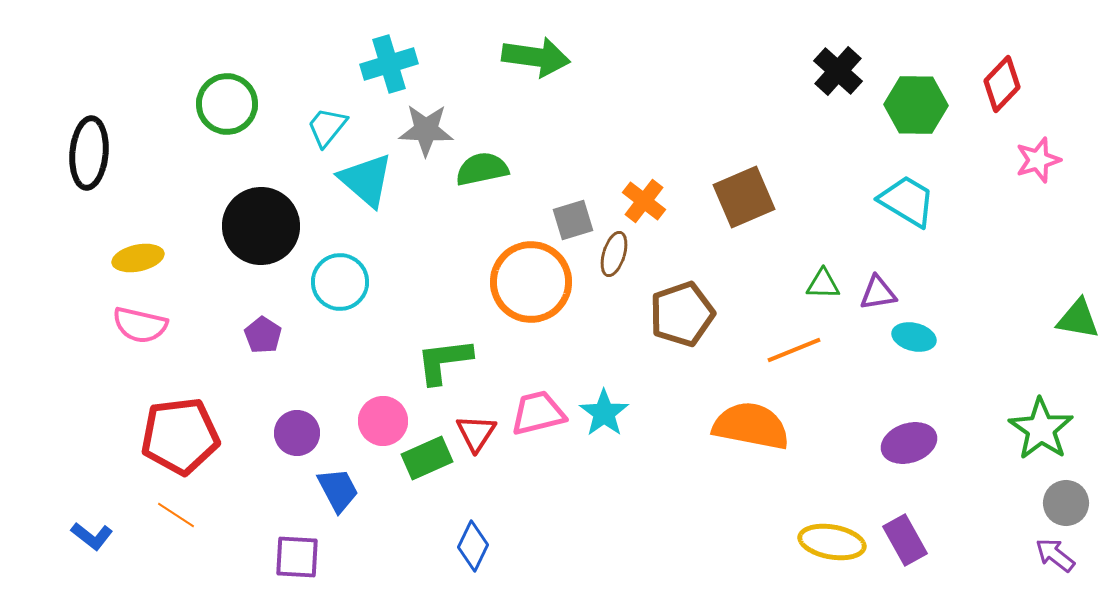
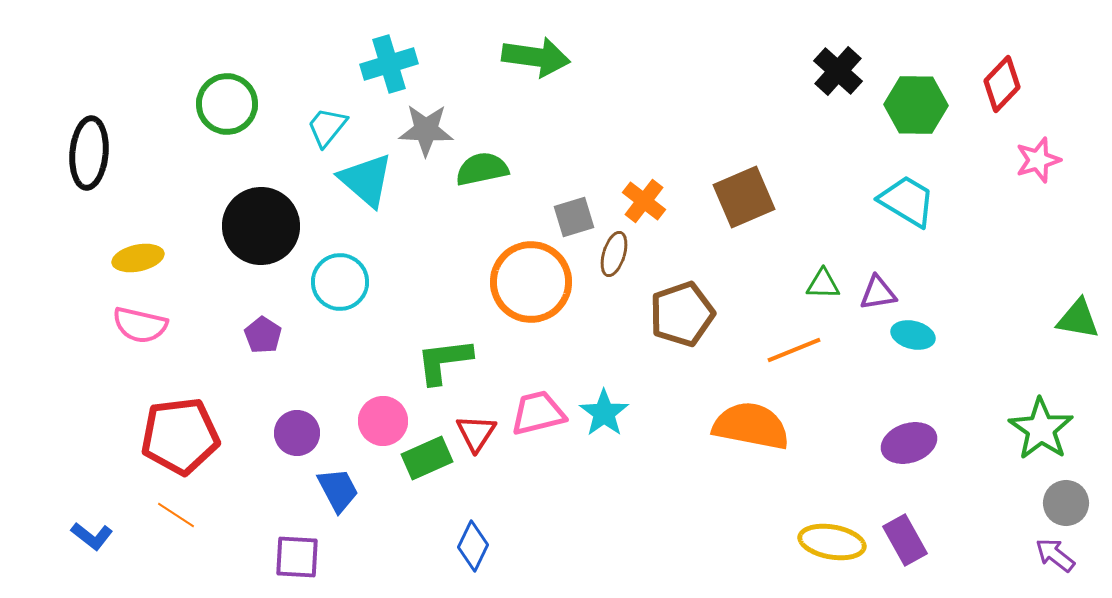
gray square at (573, 220): moved 1 px right, 3 px up
cyan ellipse at (914, 337): moved 1 px left, 2 px up
